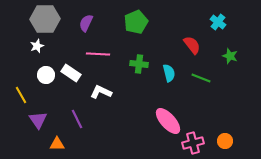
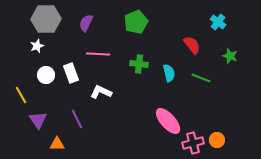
gray hexagon: moved 1 px right
white rectangle: rotated 36 degrees clockwise
orange circle: moved 8 px left, 1 px up
